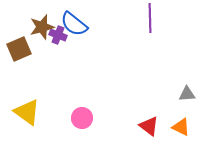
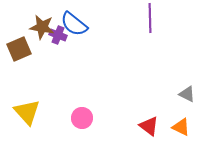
brown star: rotated 25 degrees clockwise
gray triangle: rotated 30 degrees clockwise
yellow triangle: rotated 12 degrees clockwise
